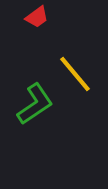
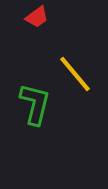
green L-shape: rotated 42 degrees counterclockwise
